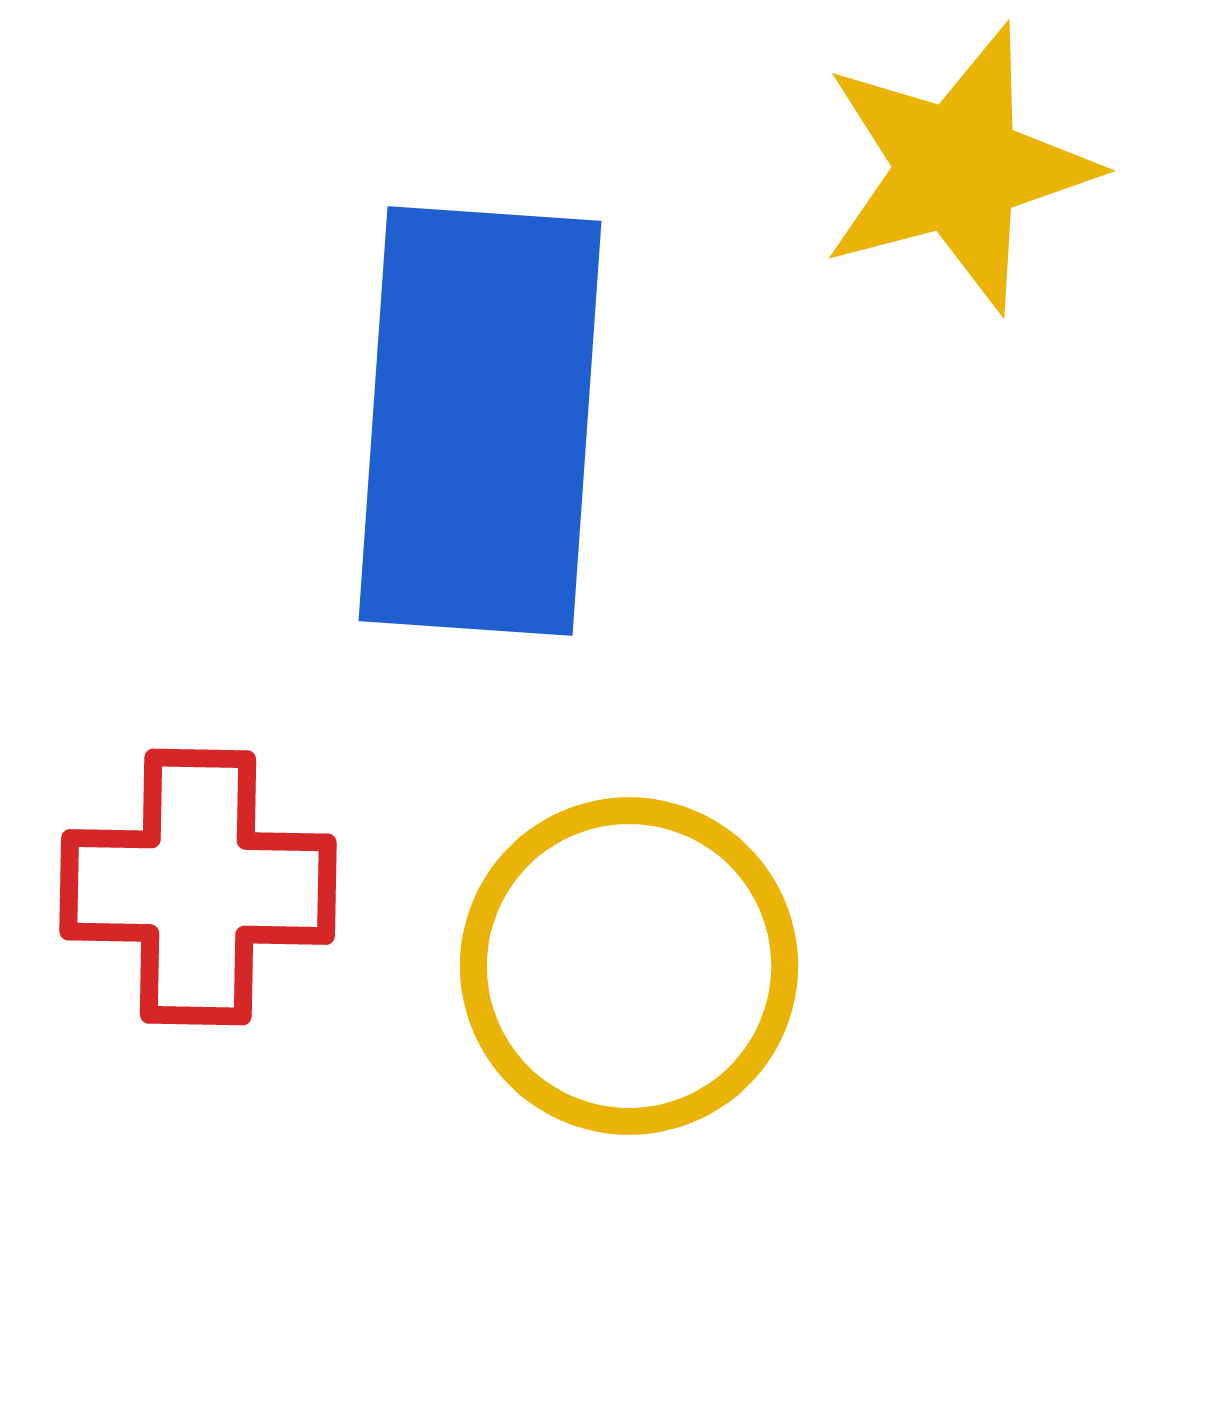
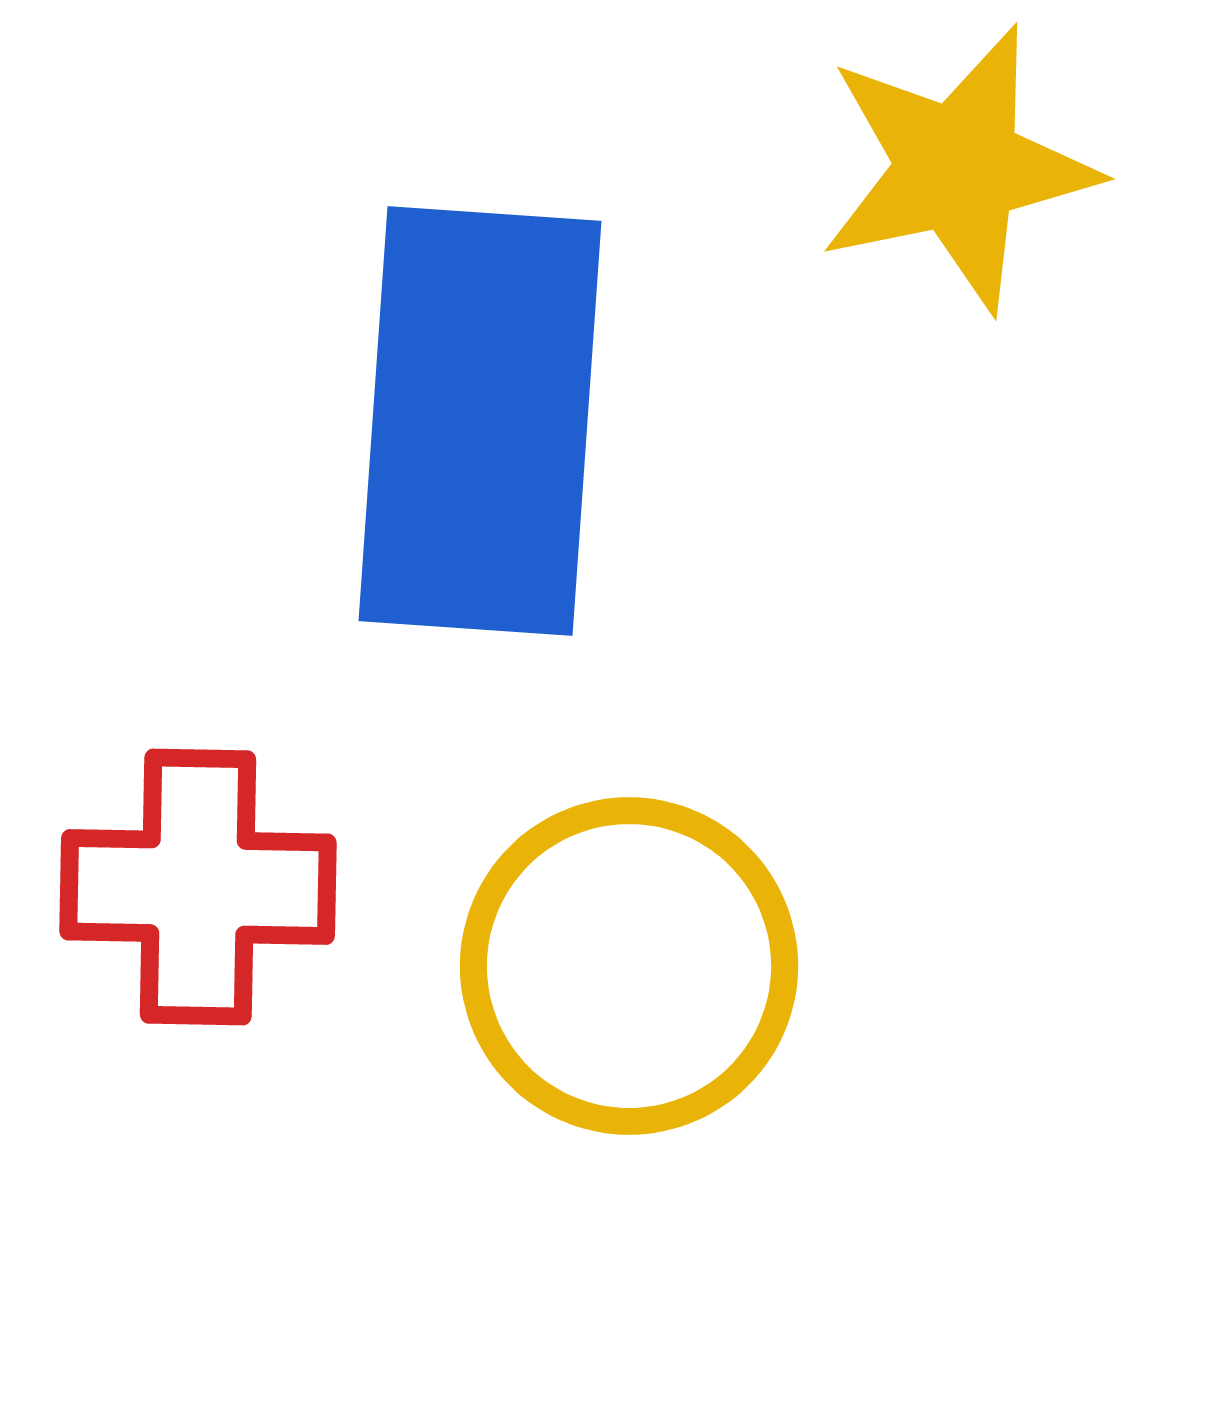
yellow star: rotated 3 degrees clockwise
